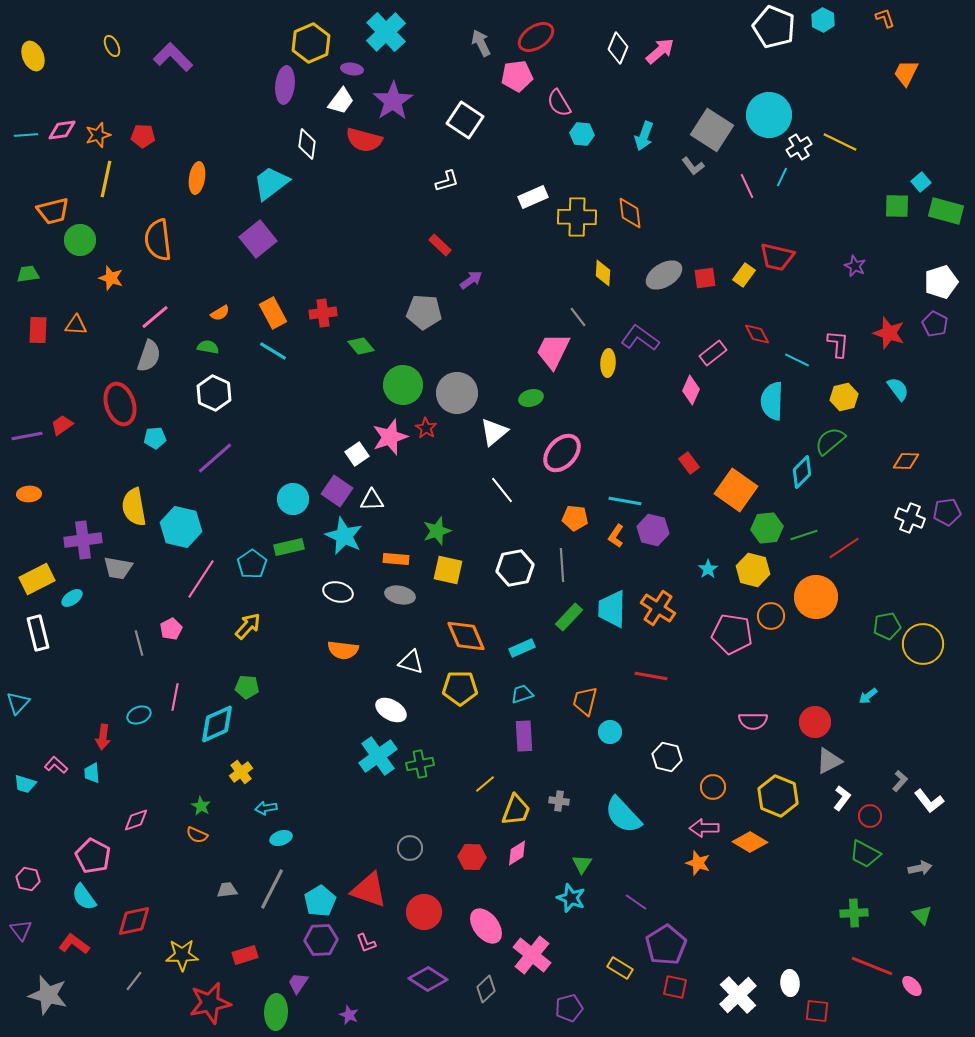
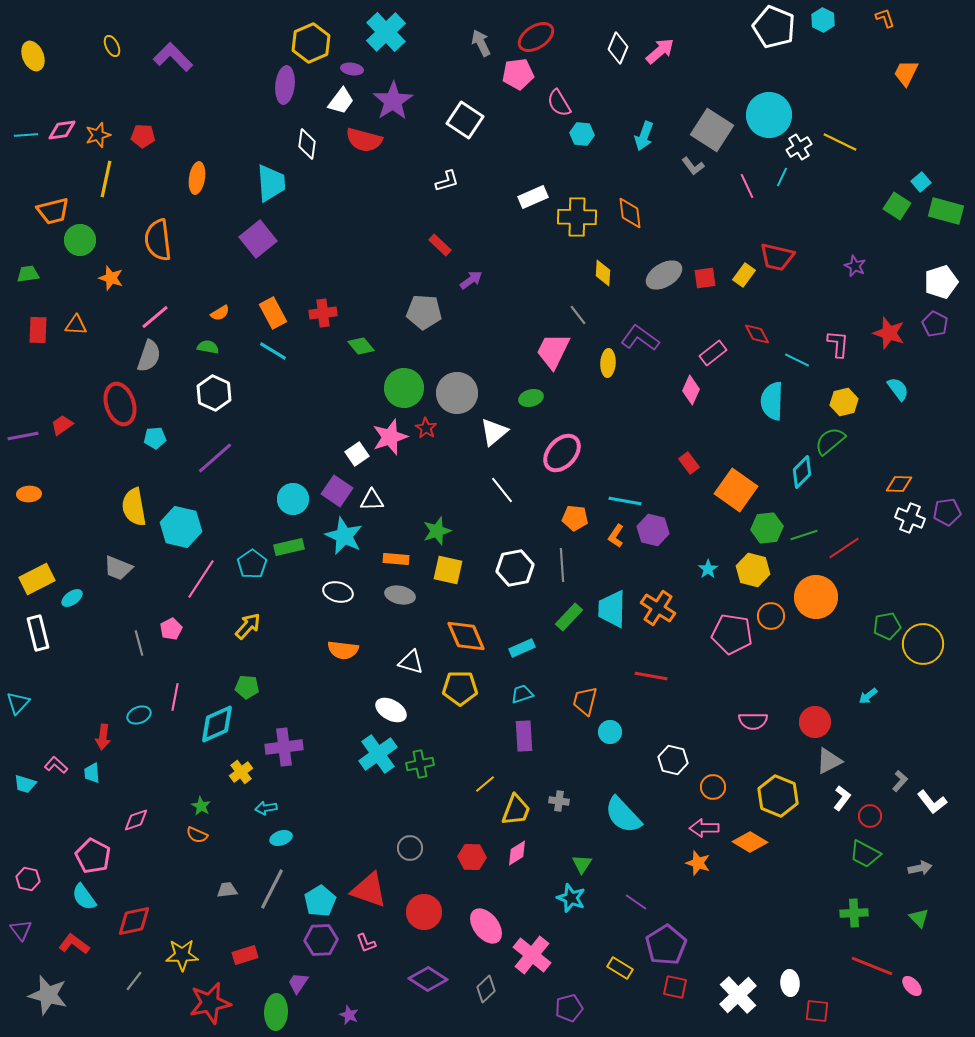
pink pentagon at (517, 76): moved 1 px right, 2 px up
cyan trapezoid at (271, 183): rotated 123 degrees clockwise
green square at (897, 206): rotated 32 degrees clockwise
gray line at (578, 317): moved 2 px up
green circle at (403, 385): moved 1 px right, 3 px down
yellow hexagon at (844, 397): moved 5 px down
purple line at (27, 436): moved 4 px left
orange diamond at (906, 461): moved 7 px left, 23 px down
purple cross at (83, 540): moved 201 px right, 207 px down
gray trapezoid at (118, 568): rotated 12 degrees clockwise
cyan cross at (378, 756): moved 2 px up
white hexagon at (667, 757): moved 6 px right, 3 px down
white L-shape at (929, 801): moved 3 px right, 1 px down
green triangle at (922, 915): moved 3 px left, 3 px down
